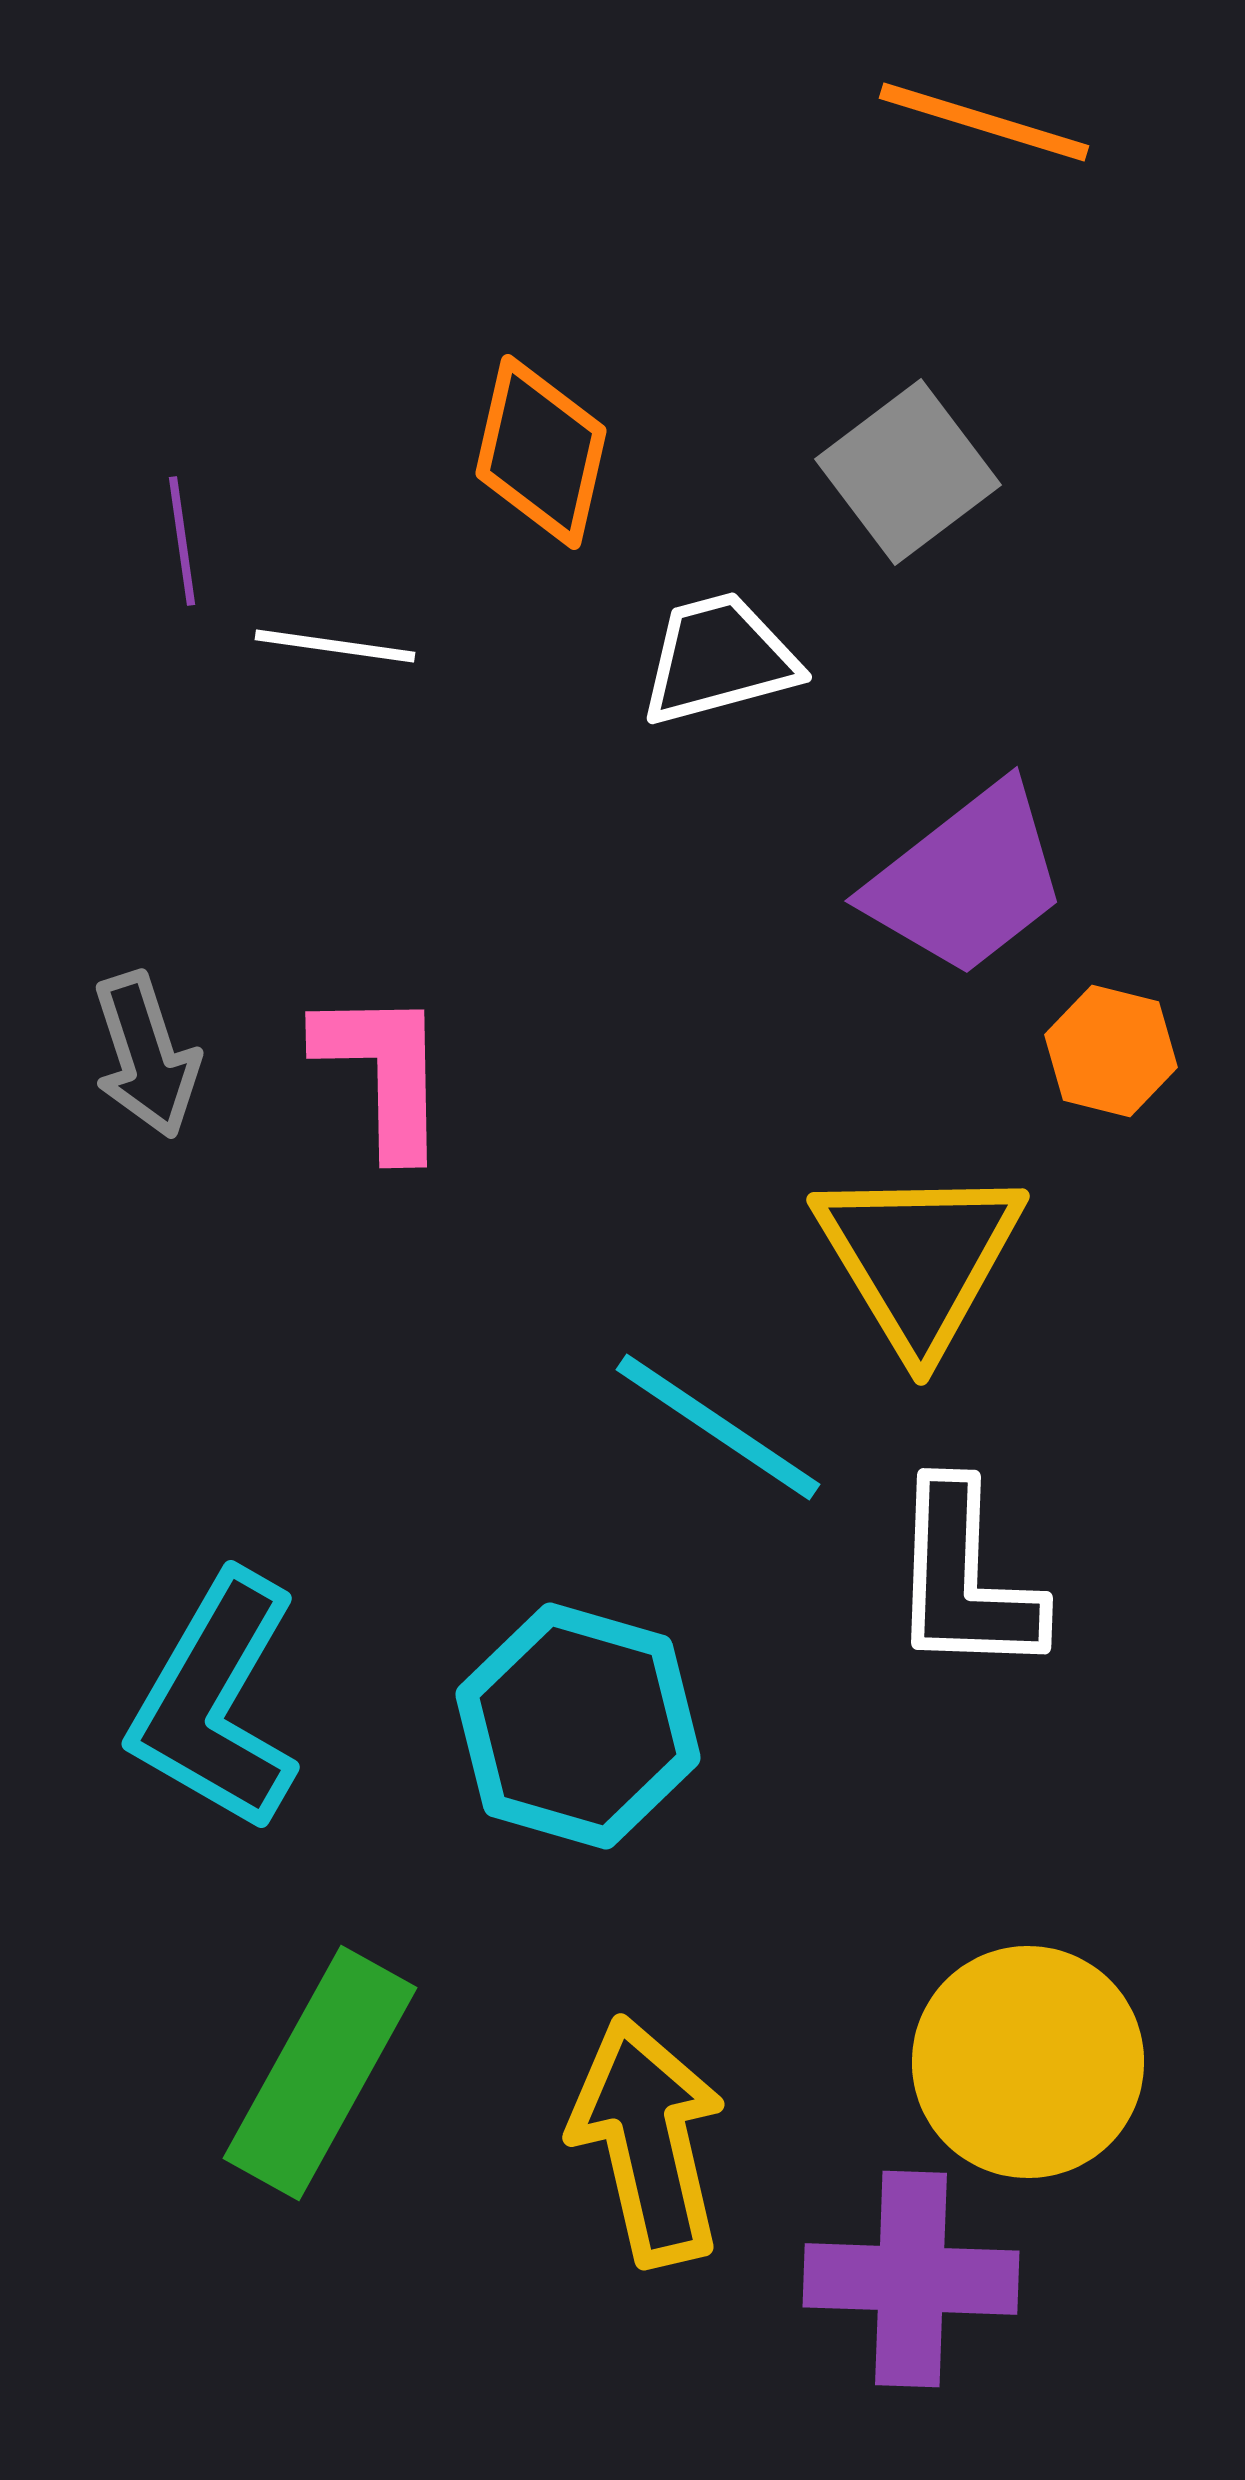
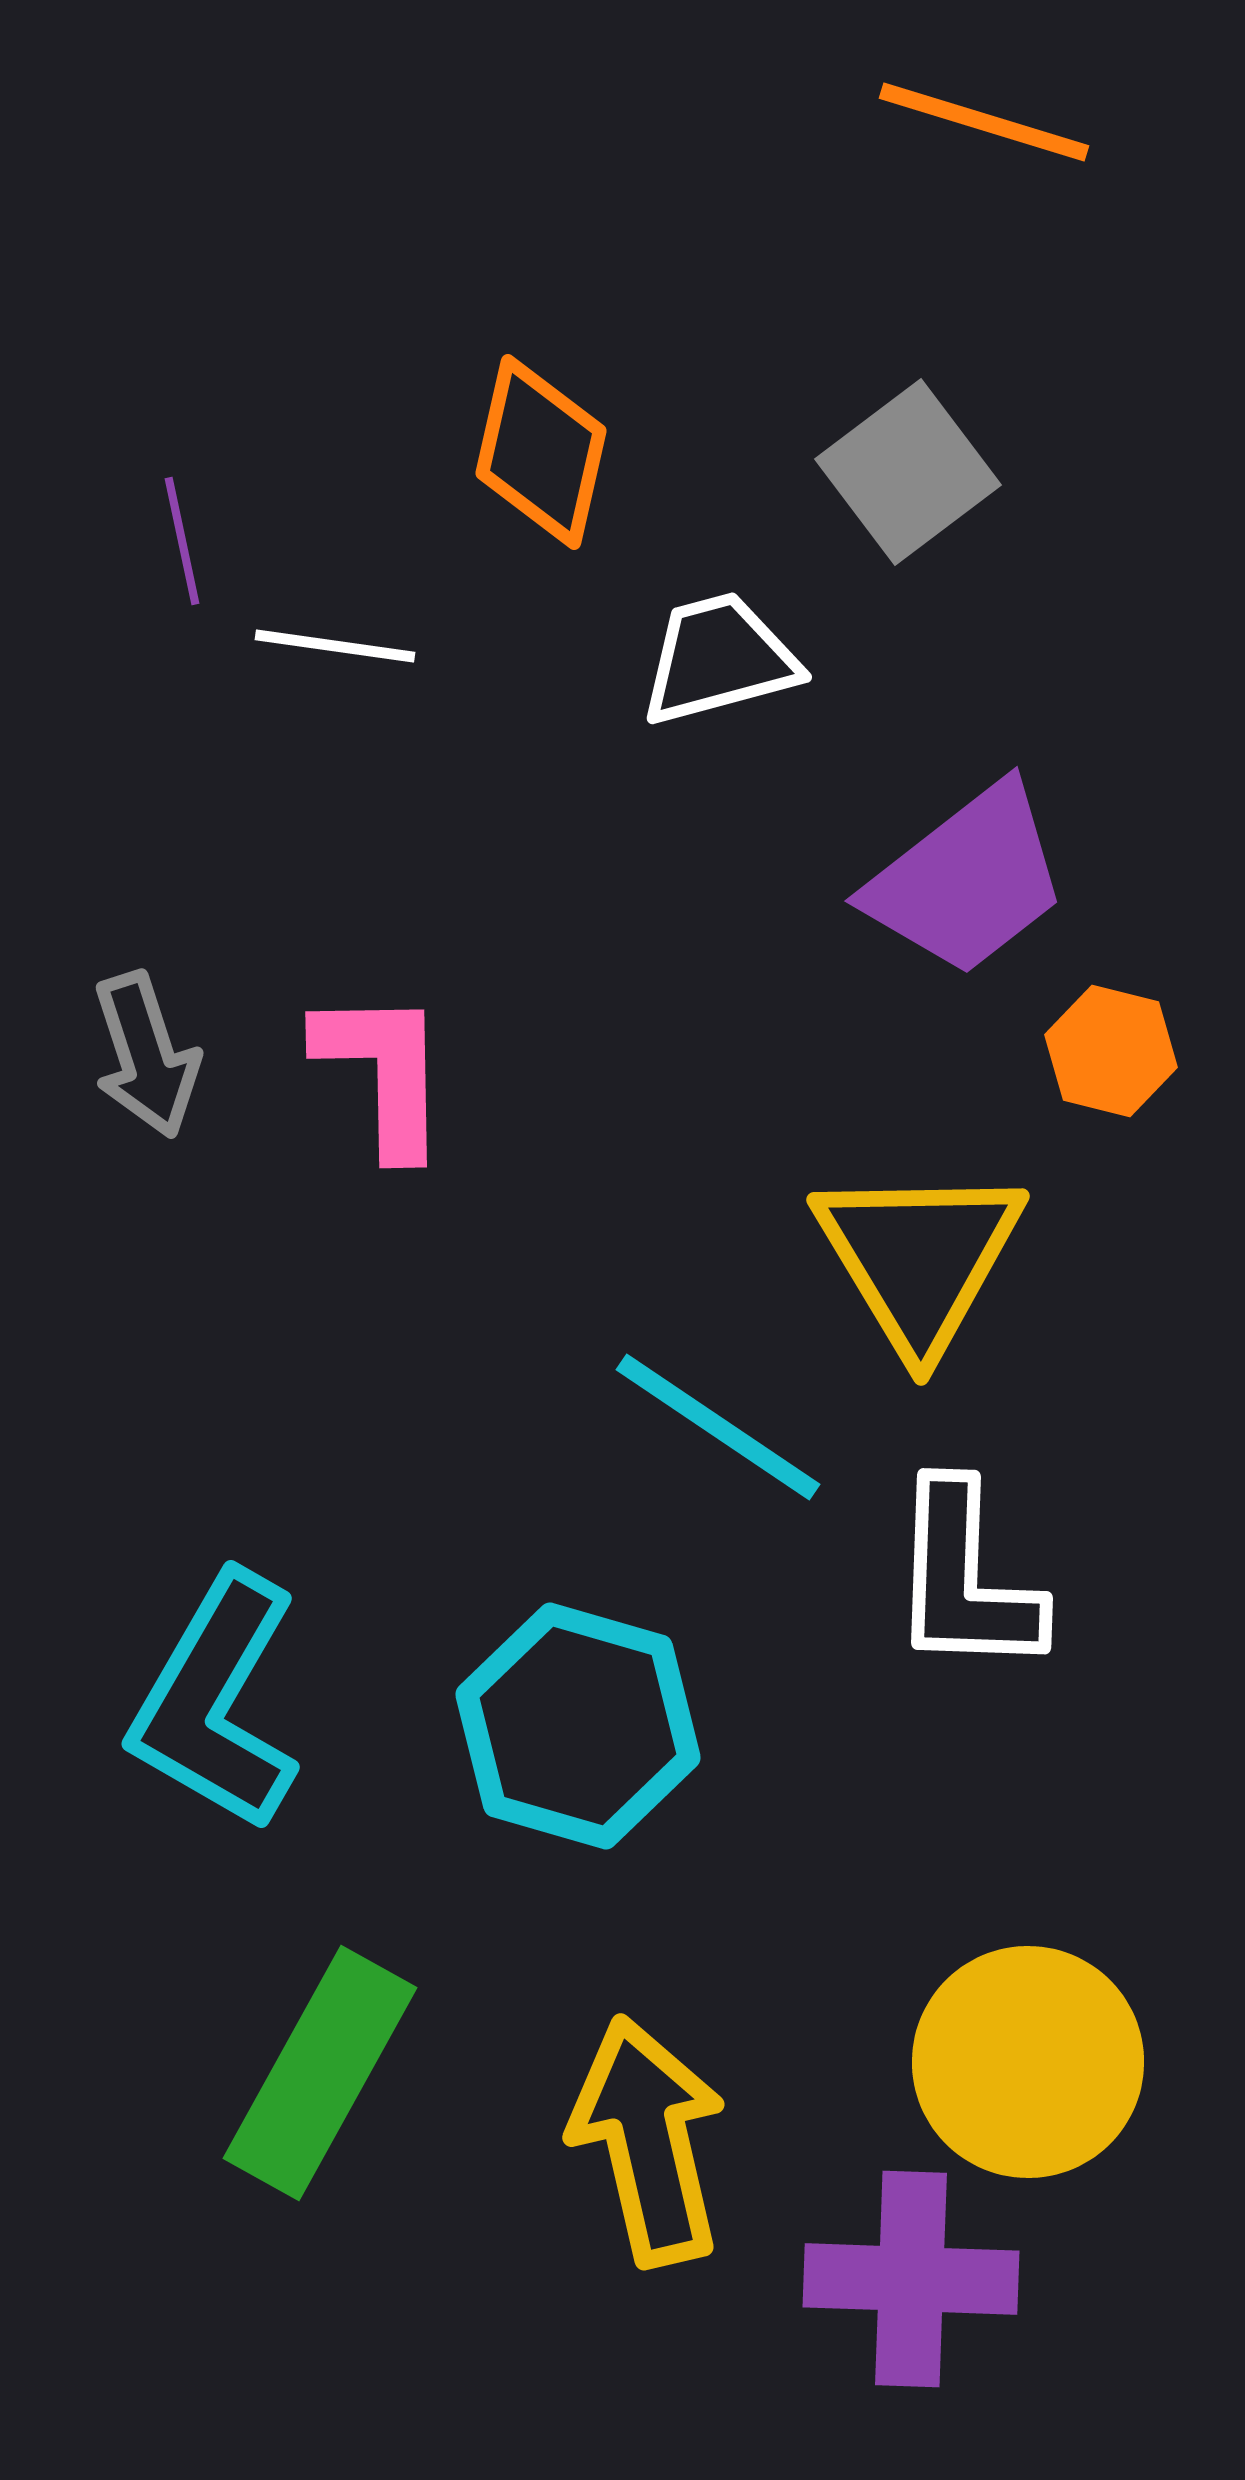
purple line: rotated 4 degrees counterclockwise
